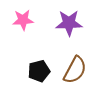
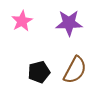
pink star: moved 1 px left, 1 px down; rotated 25 degrees counterclockwise
black pentagon: moved 1 px down
